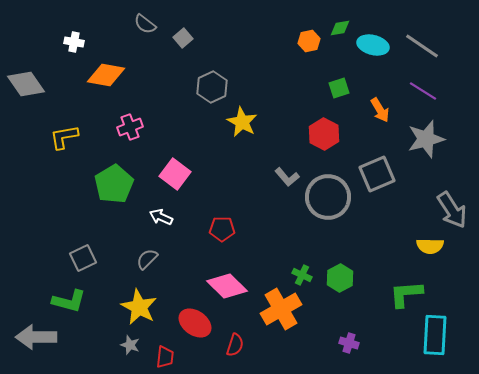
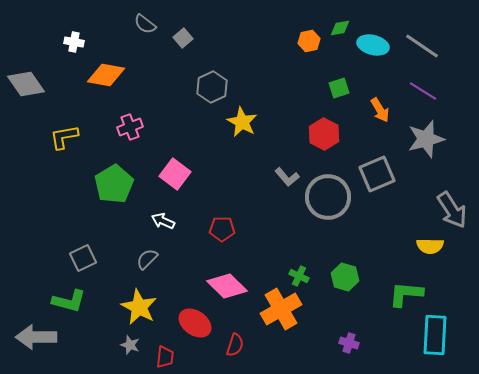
white arrow at (161, 217): moved 2 px right, 4 px down
green cross at (302, 275): moved 3 px left, 1 px down
green hexagon at (340, 278): moved 5 px right, 1 px up; rotated 16 degrees counterclockwise
green L-shape at (406, 294): rotated 9 degrees clockwise
